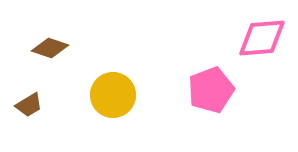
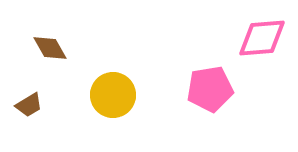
brown diamond: rotated 42 degrees clockwise
pink pentagon: moved 1 px left, 1 px up; rotated 12 degrees clockwise
